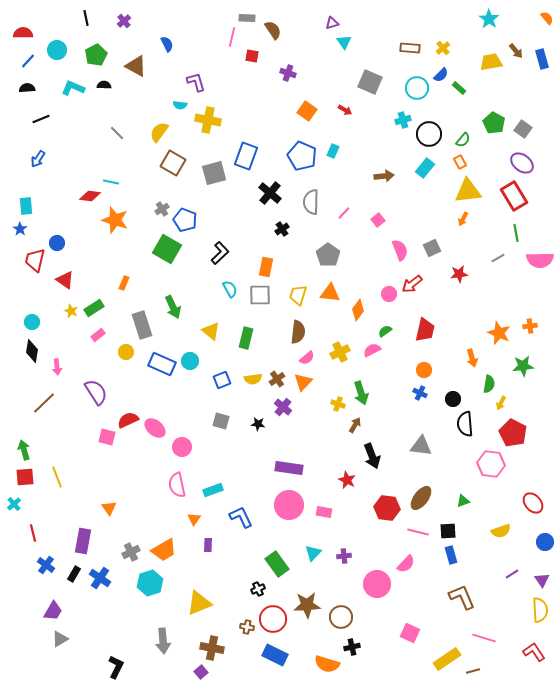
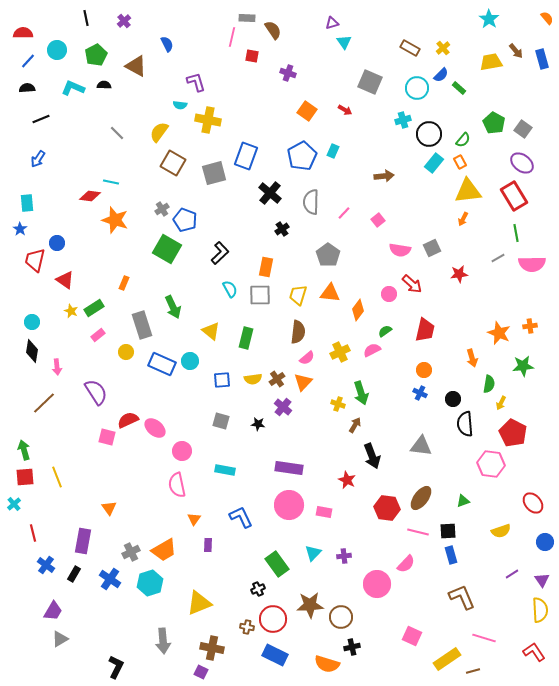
brown rectangle at (410, 48): rotated 24 degrees clockwise
blue pentagon at (302, 156): rotated 20 degrees clockwise
cyan rectangle at (425, 168): moved 9 px right, 5 px up
cyan rectangle at (26, 206): moved 1 px right, 3 px up
pink semicircle at (400, 250): rotated 120 degrees clockwise
pink semicircle at (540, 260): moved 8 px left, 4 px down
red arrow at (412, 284): rotated 100 degrees counterclockwise
blue square at (222, 380): rotated 18 degrees clockwise
pink circle at (182, 447): moved 4 px down
cyan rectangle at (213, 490): moved 12 px right, 20 px up; rotated 30 degrees clockwise
blue cross at (100, 578): moved 10 px right, 1 px down
brown star at (307, 605): moved 3 px right
pink square at (410, 633): moved 2 px right, 3 px down
purple square at (201, 672): rotated 24 degrees counterclockwise
